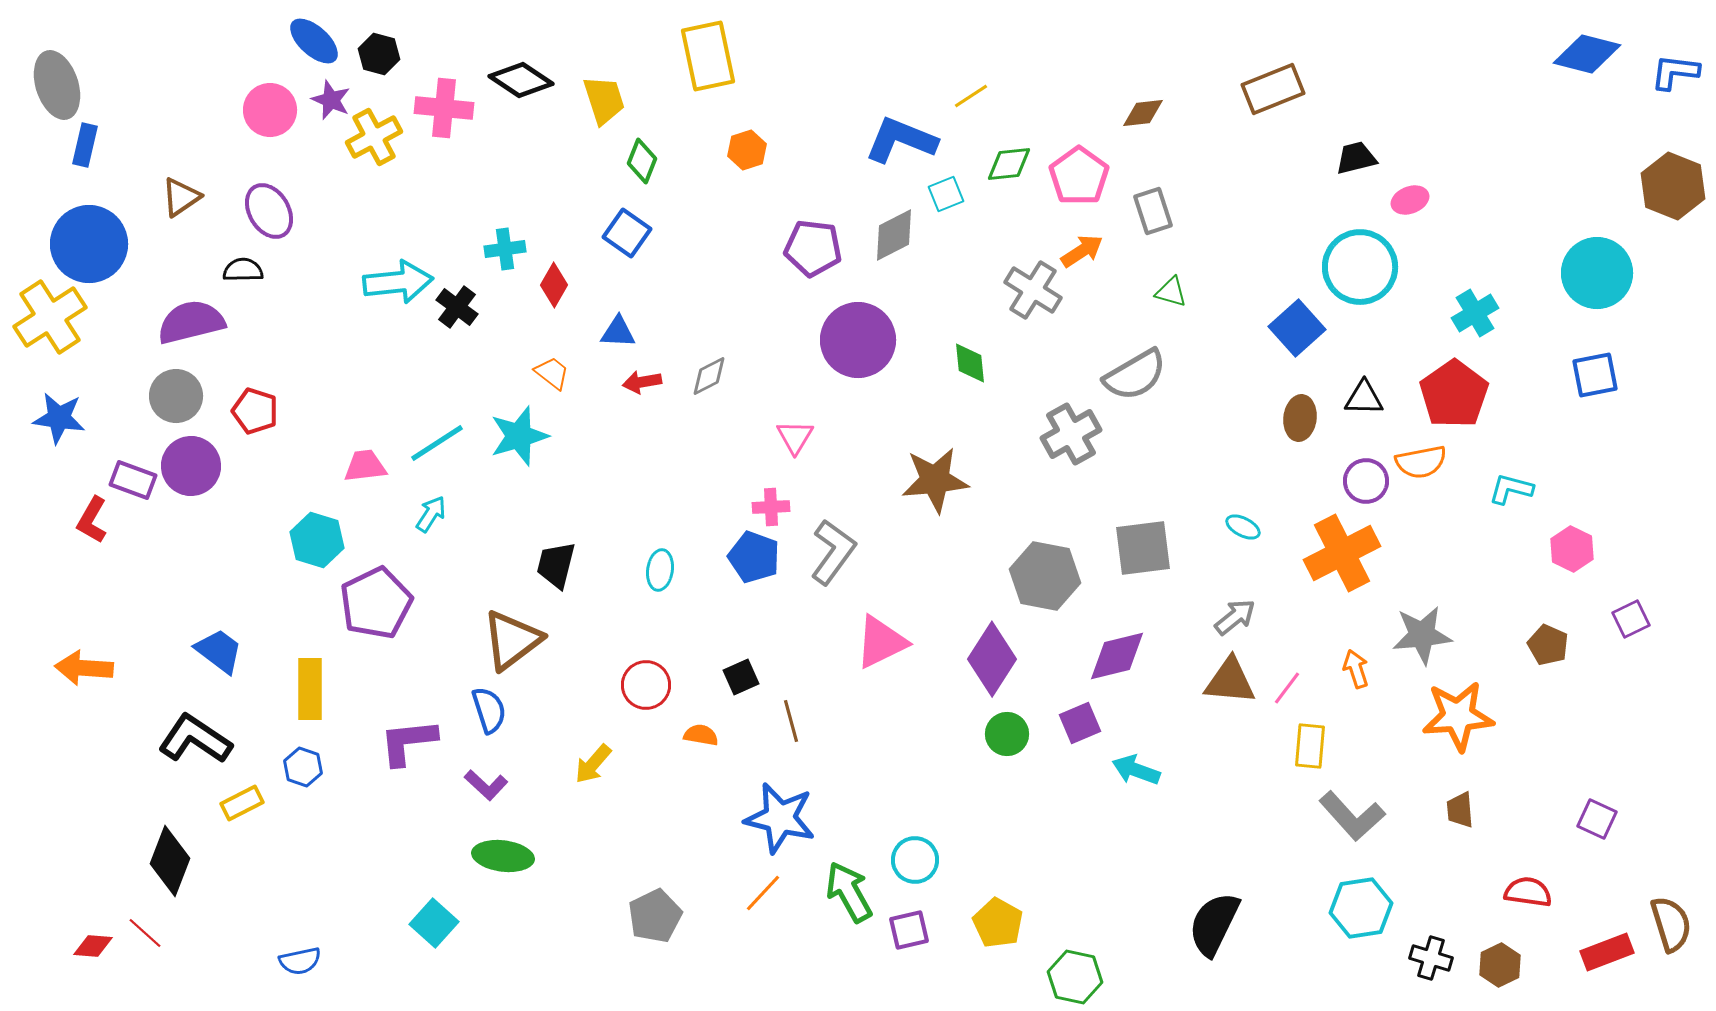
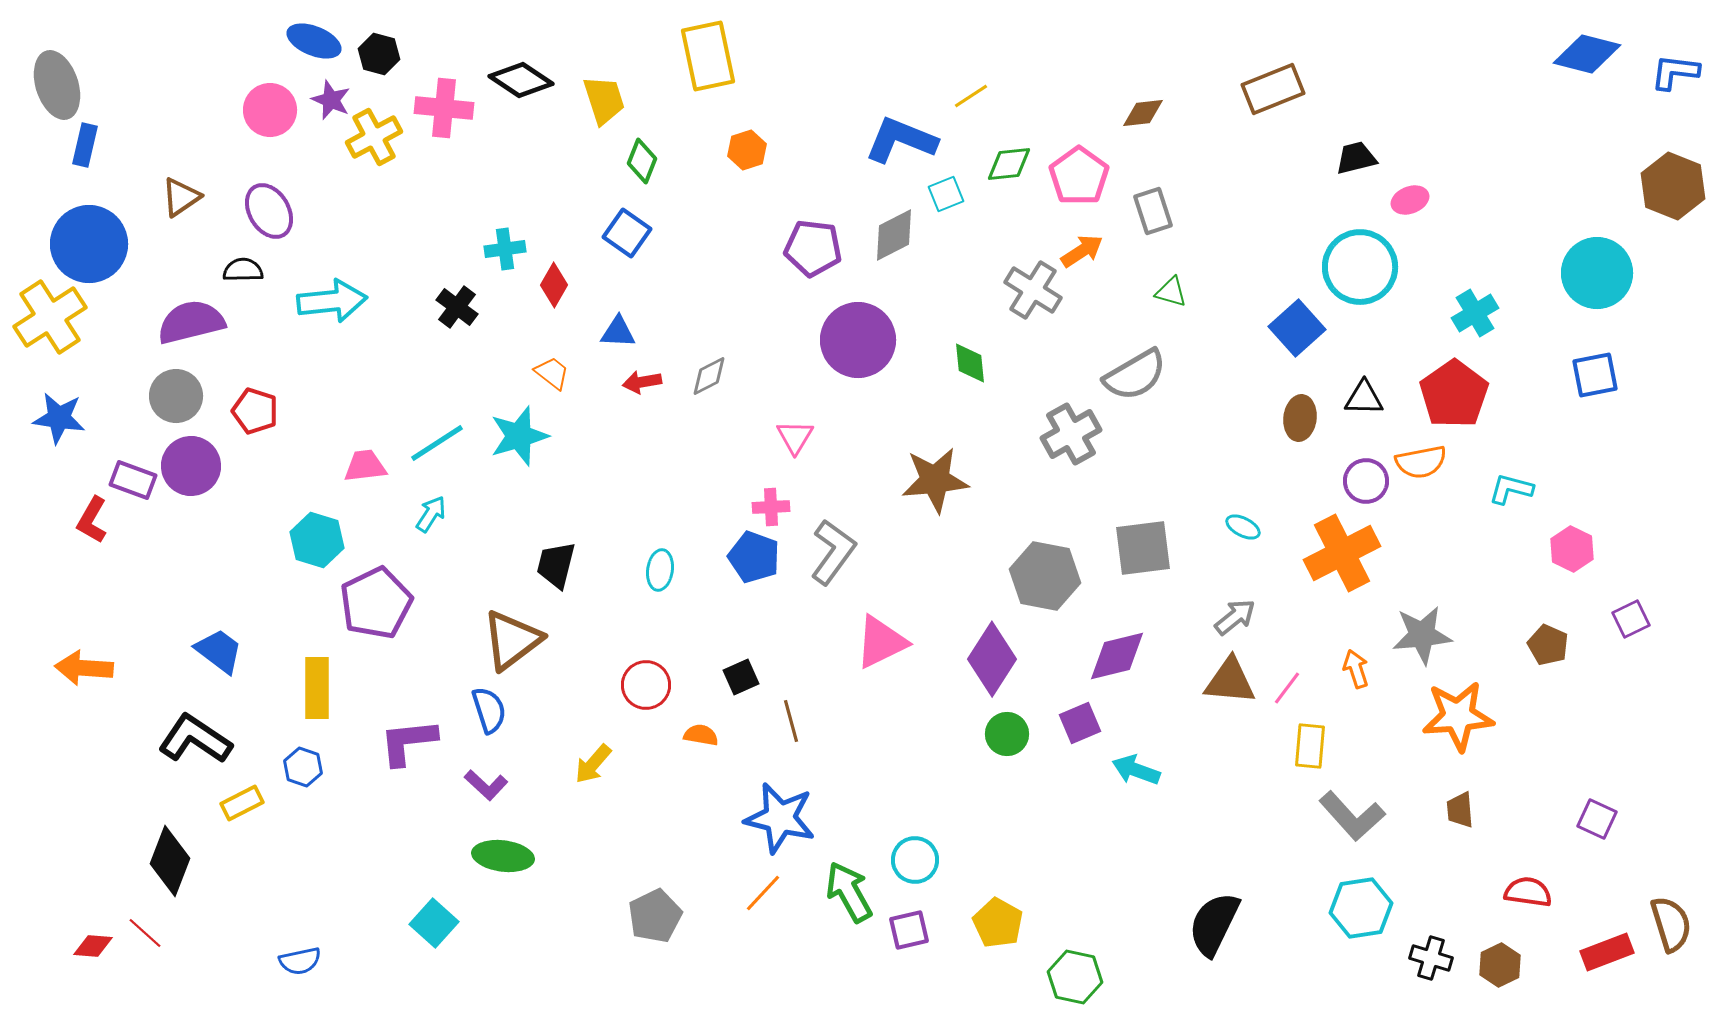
blue ellipse at (314, 41): rotated 20 degrees counterclockwise
cyan arrow at (398, 282): moved 66 px left, 19 px down
yellow rectangle at (310, 689): moved 7 px right, 1 px up
